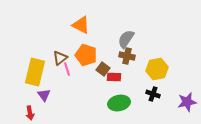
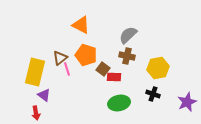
gray semicircle: moved 2 px right, 4 px up; rotated 12 degrees clockwise
yellow hexagon: moved 1 px right, 1 px up
purple triangle: rotated 16 degrees counterclockwise
purple star: rotated 12 degrees counterclockwise
red arrow: moved 6 px right
